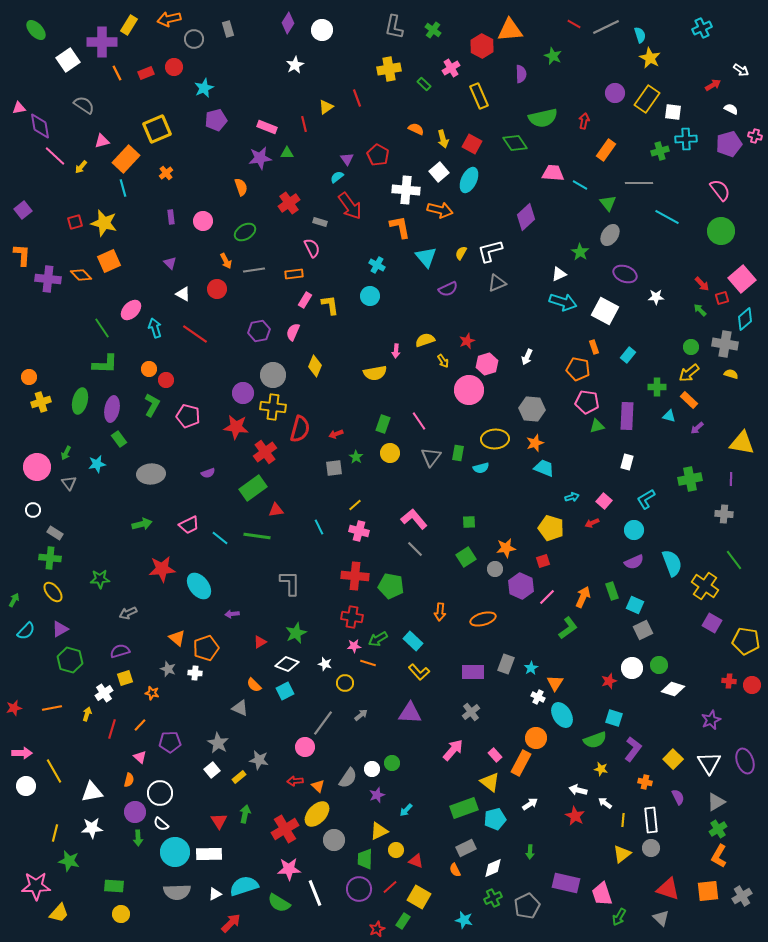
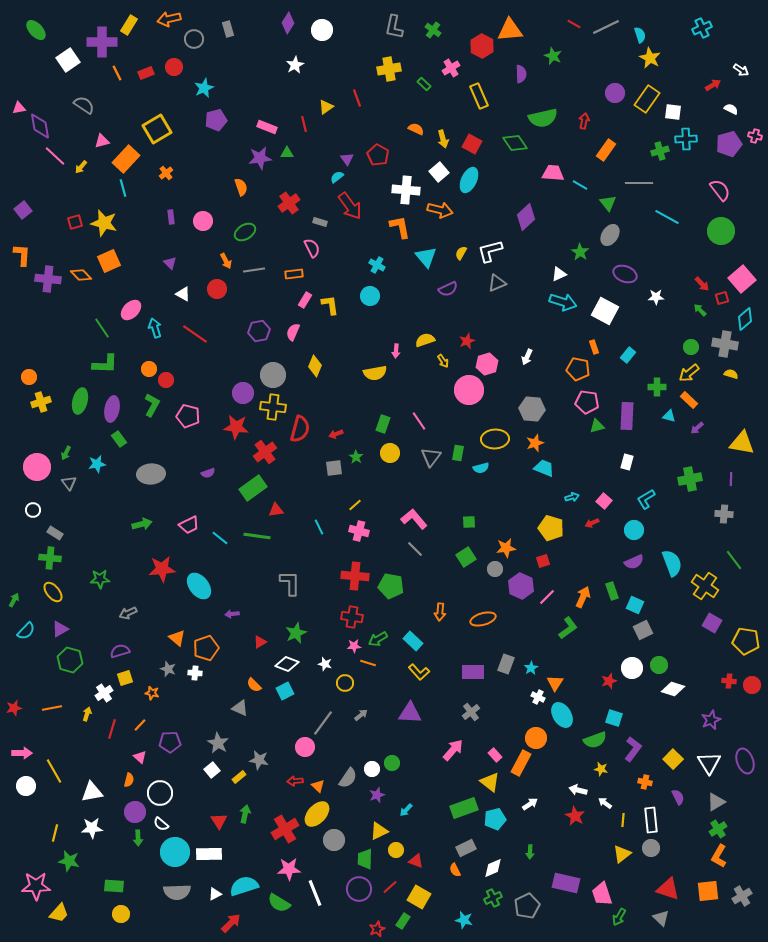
yellow square at (157, 129): rotated 8 degrees counterclockwise
